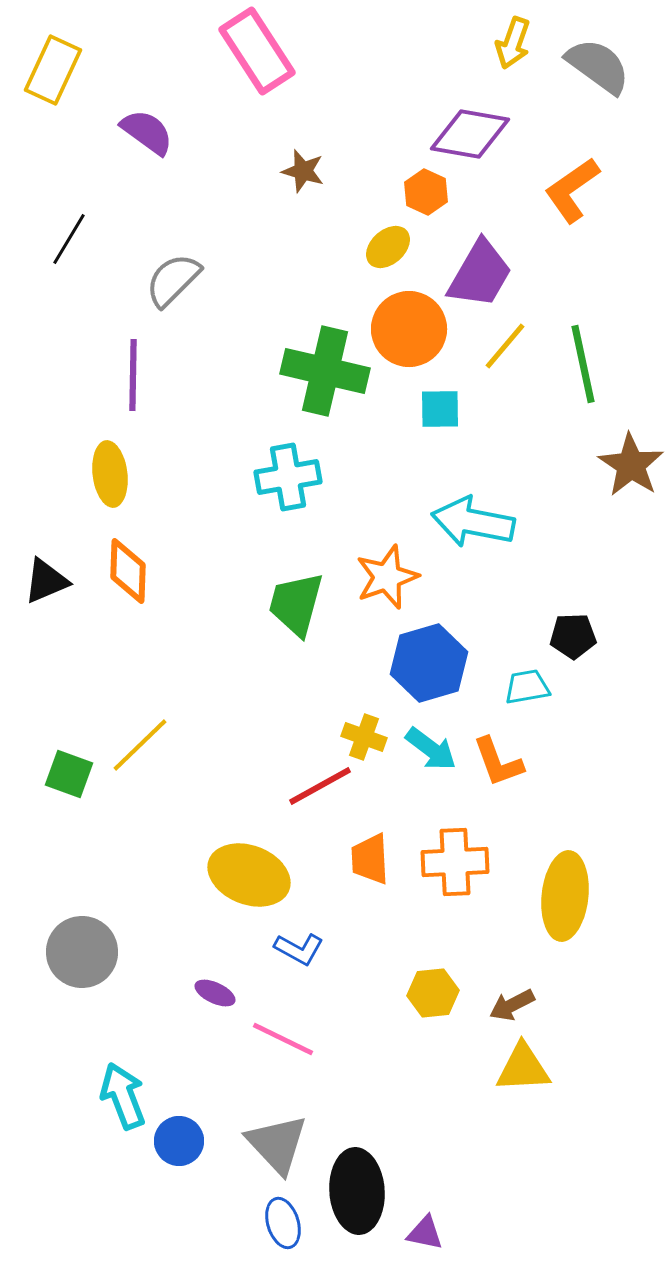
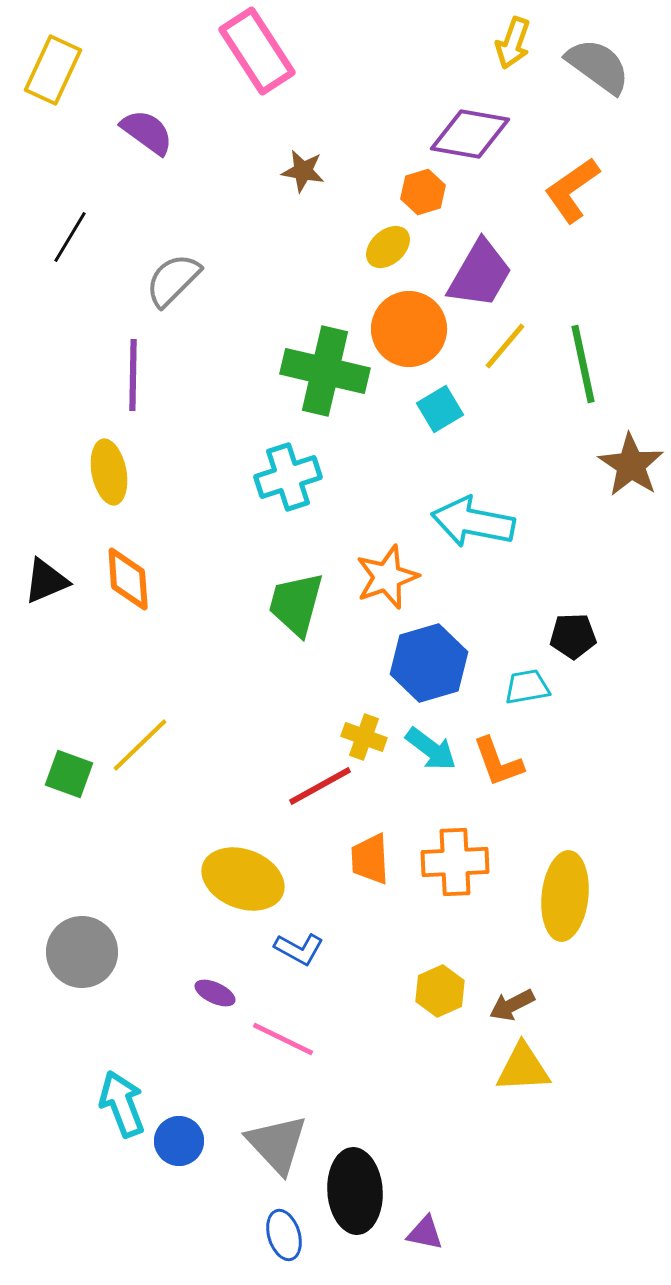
brown star at (303, 171): rotated 6 degrees counterclockwise
orange hexagon at (426, 192): moved 3 px left; rotated 18 degrees clockwise
black line at (69, 239): moved 1 px right, 2 px up
cyan square at (440, 409): rotated 30 degrees counterclockwise
yellow ellipse at (110, 474): moved 1 px left, 2 px up; rotated 4 degrees counterclockwise
cyan cross at (288, 477): rotated 8 degrees counterclockwise
orange diamond at (128, 571): moved 8 px down; rotated 6 degrees counterclockwise
yellow ellipse at (249, 875): moved 6 px left, 4 px down
yellow hexagon at (433, 993): moved 7 px right, 2 px up; rotated 18 degrees counterclockwise
cyan arrow at (123, 1096): moved 1 px left, 8 px down
black ellipse at (357, 1191): moved 2 px left
blue ellipse at (283, 1223): moved 1 px right, 12 px down
